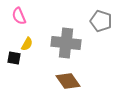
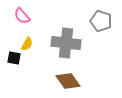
pink semicircle: moved 3 px right; rotated 18 degrees counterclockwise
